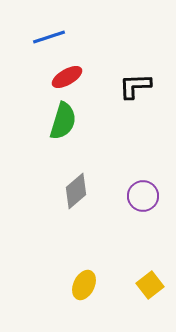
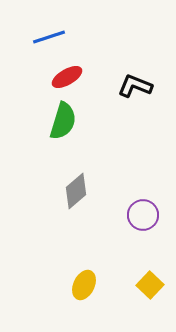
black L-shape: rotated 24 degrees clockwise
purple circle: moved 19 px down
yellow square: rotated 8 degrees counterclockwise
